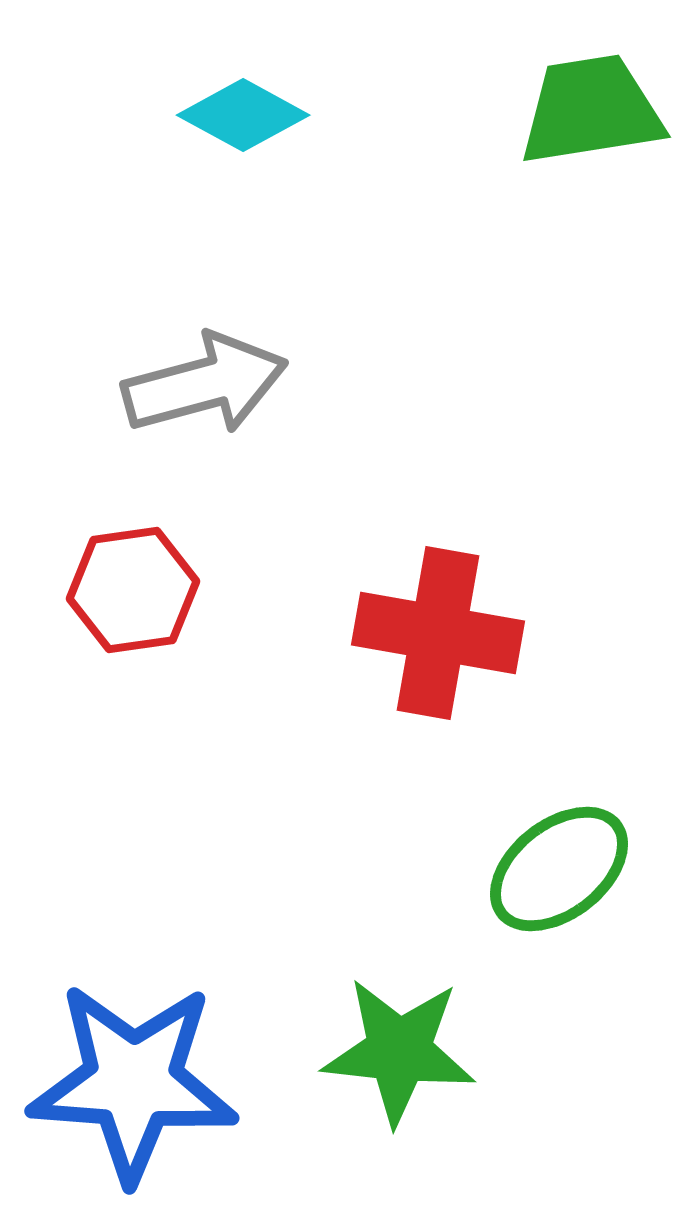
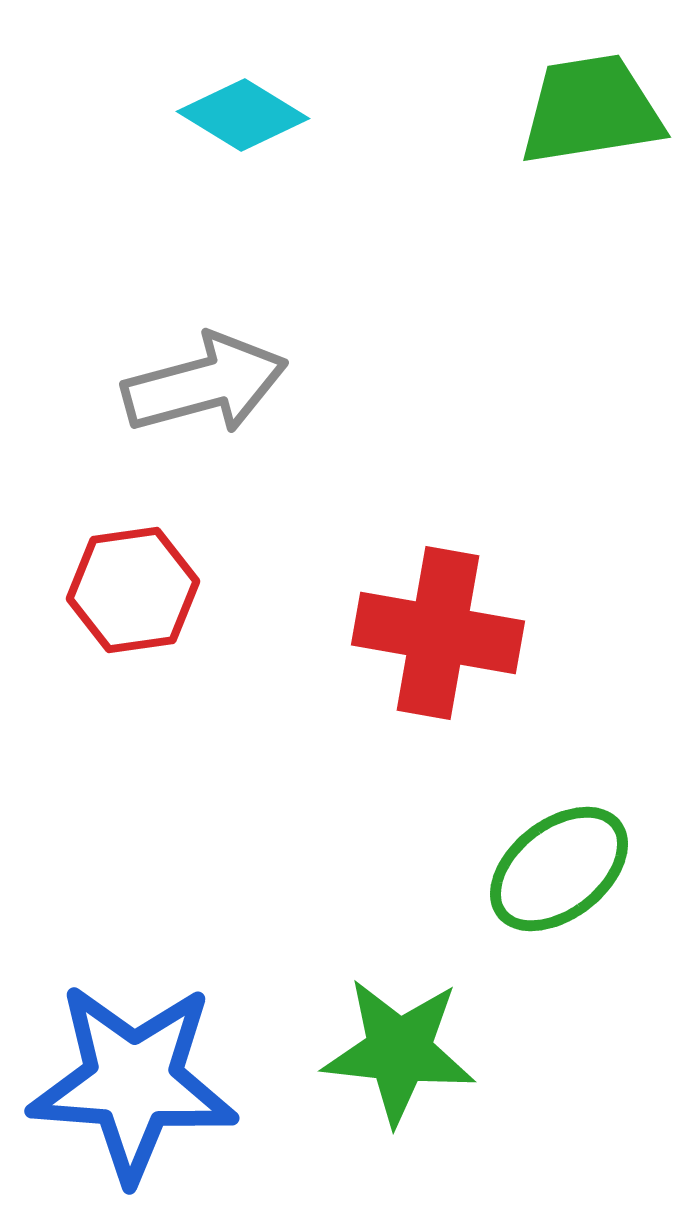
cyan diamond: rotated 3 degrees clockwise
